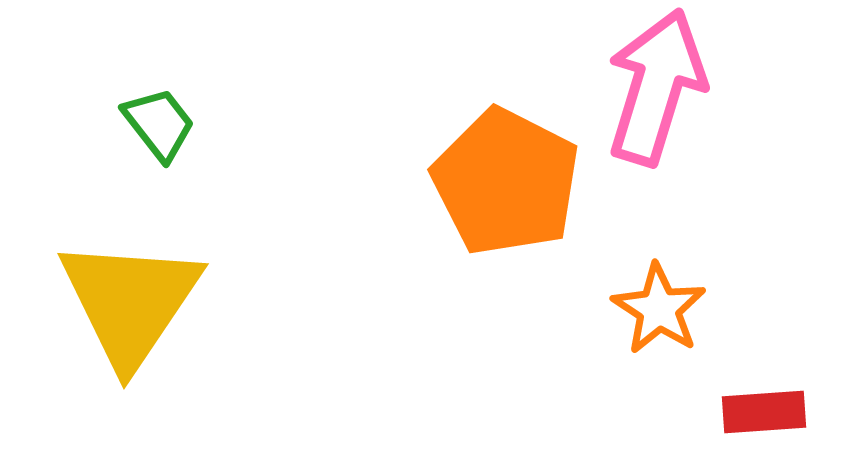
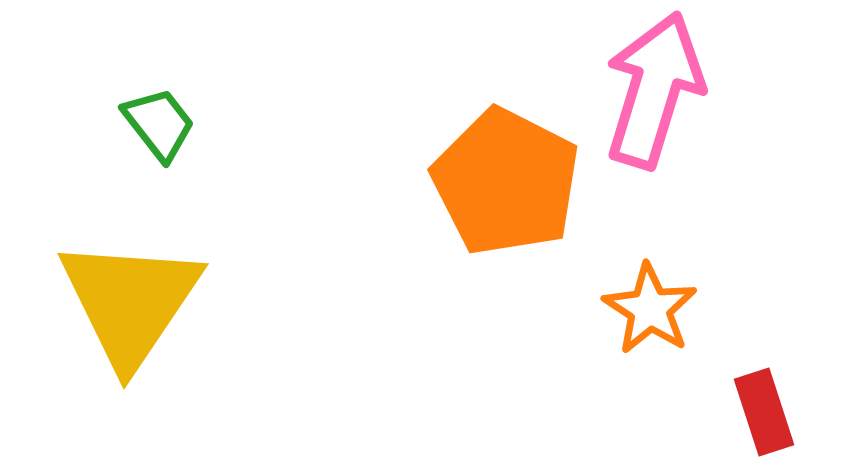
pink arrow: moved 2 px left, 3 px down
orange star: moved 9 px left
red rectangle: rotated 76 degrees clockwise
